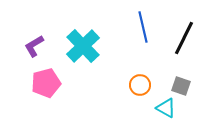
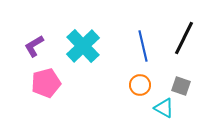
blue line: moved 19 px down
cyan triangle: moved 2 px left
